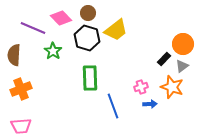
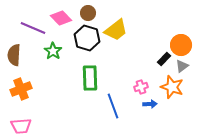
orange circle: moved 2 px left, 1 px down
